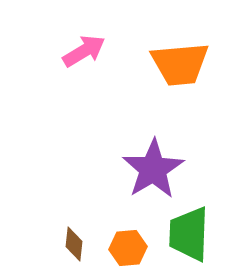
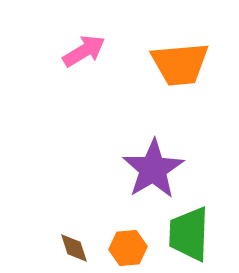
brown diamond: moved 4 px down; rotated 24 degrees counterclockwise
